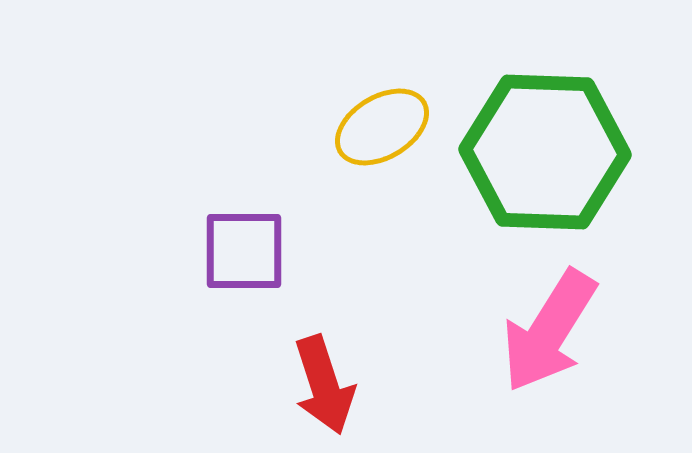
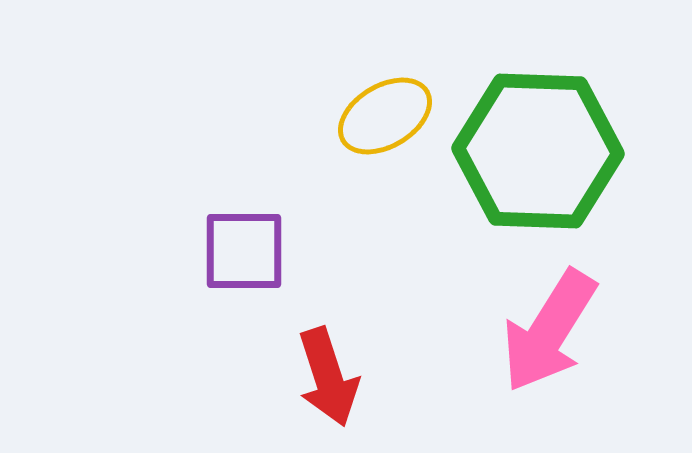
yellow ellipse: moved 3 px right, 11 px up
green hexagon: moved 7 px left, 1 px up
red arrow: moved 4 px right, 8 px up
